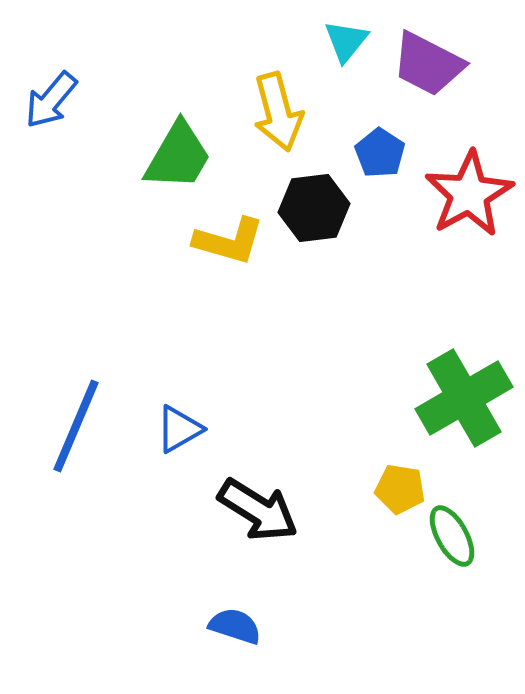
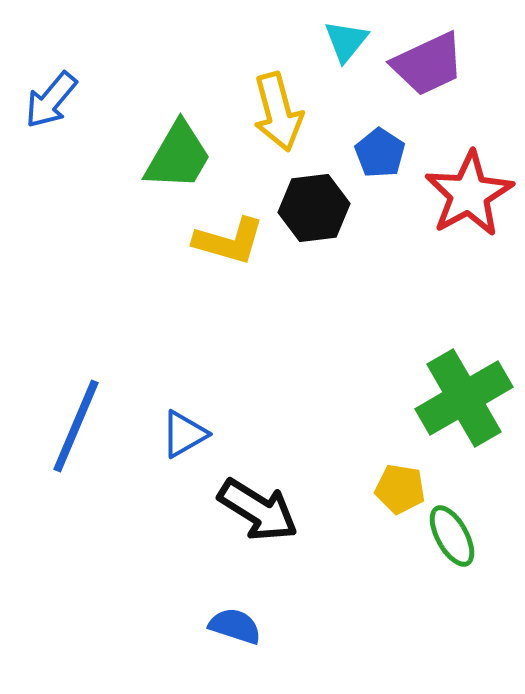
purple trapezoid: rotated 52 degrees counterclockwise
blue triangle: moved 5 px right, 5 px down
